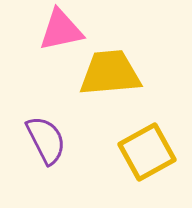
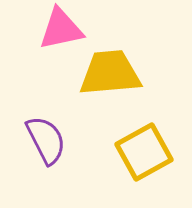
pink triangle: moved 1 px up
yellow square: moved 3 px left
